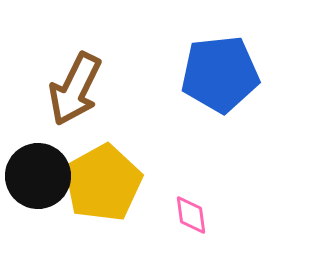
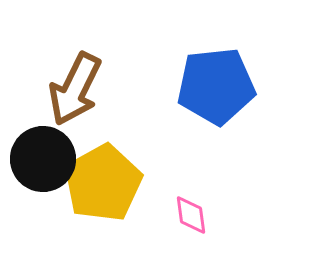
blue pentagon: moved 4 px left, 12 px down
black circle: moved 5 px right, 17 px up
